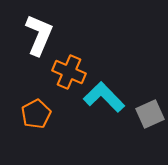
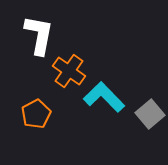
white L-shape: rotated 12 degrees counterclockwise
orange cross: moved 1 px up; rotated 12 degrees clockwise
gray square: rotated 16 degrees counterclockwise
